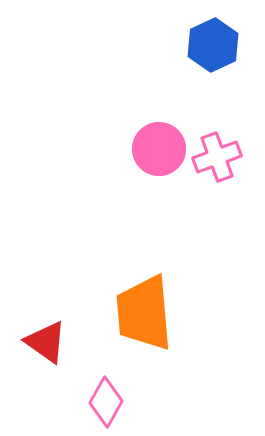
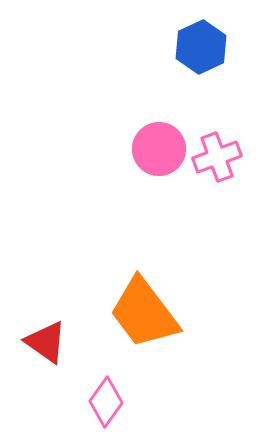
blue hexagon: moved 12 px left, 2 px down
orange trapezoid: rotated 32 degrees counterclockwise
pink diamond: rotated 6 degrees clockwise
